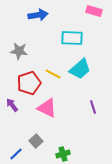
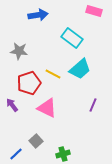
cyan rectangle: rotated 35 degrees clockwise
purple line: moved 2 px up; rotated 40 degrees clockwise
